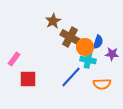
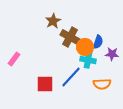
red square: moved 17 px right, 5 px down
